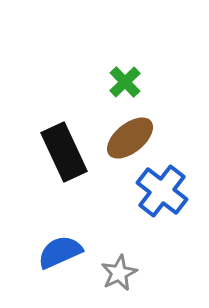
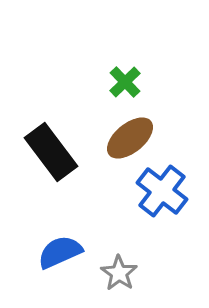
black rectangle: moved 13 px left; rotated 12 degrees counterclockwise
gray star: rotated 12 degrees counterclockwise
